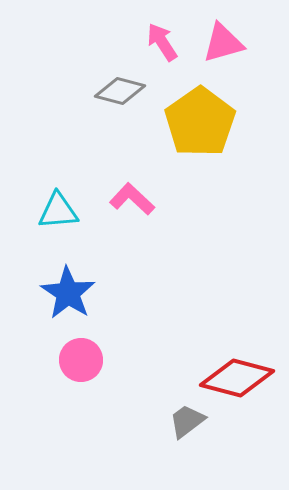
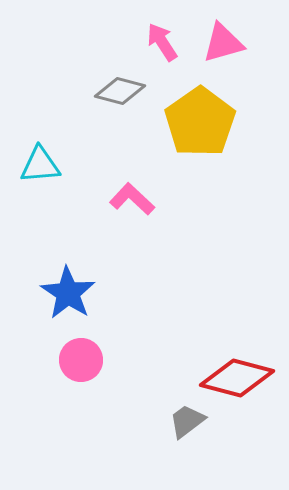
cyan triangle: moved 18 px left, 46 px up
